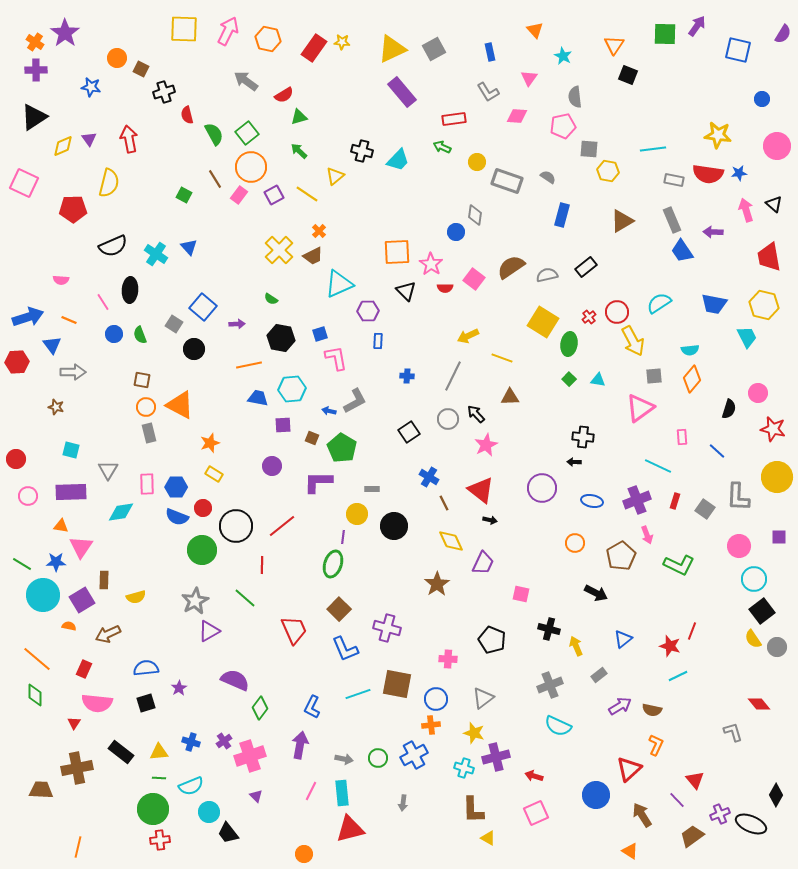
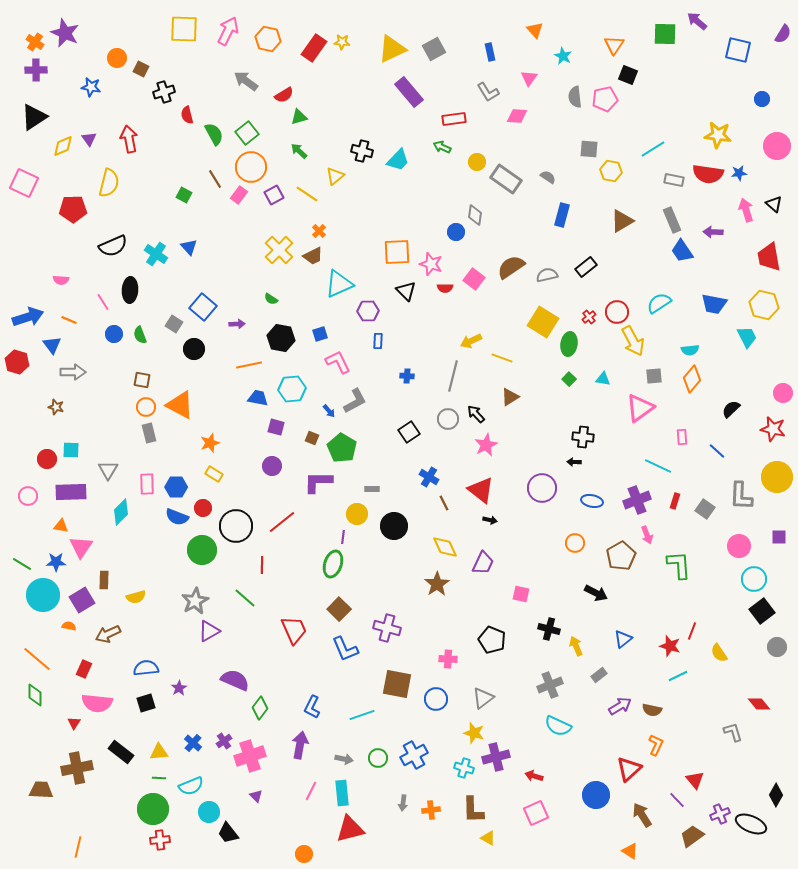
purple arrow at (697, 26): moved 5 px up; rotated 85 degrees counterclockwise
purple star at (65, 33): rotated 12 degrees counterclockwise
purple rectangle at (402, 92): moved 7 px right
pink pentagon at (563, 126): moved 42 px right, 27 px up
cyan line at (653, 149): rotated 25 degrees counterclockwise
yellow hexagon at (608, 171): moved 3 px right
gray rectangle at (507, 181): moved 1 px left, 2 px up; rotated 16 degrees clockwise
pink star at (431, 264): rotated 15 degrees counterclockwise
yellow arrow at (468, 336): moved 3 px right, 5 px down
pink L-shape at (336, 358): moved 2 px right, 4 px down; rotated 16 degrees counterclockwise
red hexagon at (17, 362): rotated 20 degrees clockwise
gray line at (453, 376): rotated 12 degrees counterclockwise
cyan triangle at (598, 380): moved 5 px right, 1 px up
pink circle at (758, 393): moved 25 px right
brown triangle at (510, 397): rotated 30 degrees counterclockwise
black semicircle at (729, 409): moved 2 px right; rotated 150 degrees counterclockwise
blue arrow at (329, 411): rotated 144 degrees counterclockwise
purple square at (283, 425): moved 7 px left, 2 px down; rotated 18 degrees clockwise
cyan square at (71, 450): rotated 12 degrees counterclockwise
red circle at (16, 459): moved 31 px right
gray L-shape at (738, 497): moved 3 px right, 1 px up
cyan diamond at (121, 512): rotated 36 degrees counterclockwise
red line at (282, 526): moved 4 px up
yellow diamond at (451, 541): moved 6 px left, 6 px down
green L-shape at (679, 565): rotated 120 degrees counterclockwise
yellow semicircle at (753, 639): moved 34 px left, 14 px down
cyan line at (358, 694): moved 4 px right, 21 px down
orange cross at (431, 725): moved 85 px down
blue cross at (191, 742): moved 2 px right, 1 px down; rotated 24 degrees clockwise
